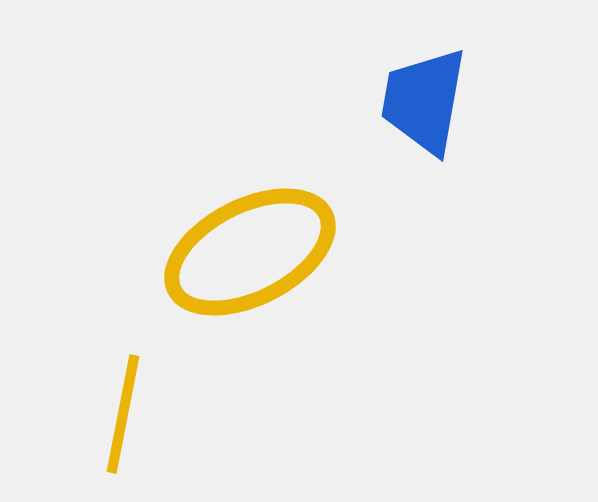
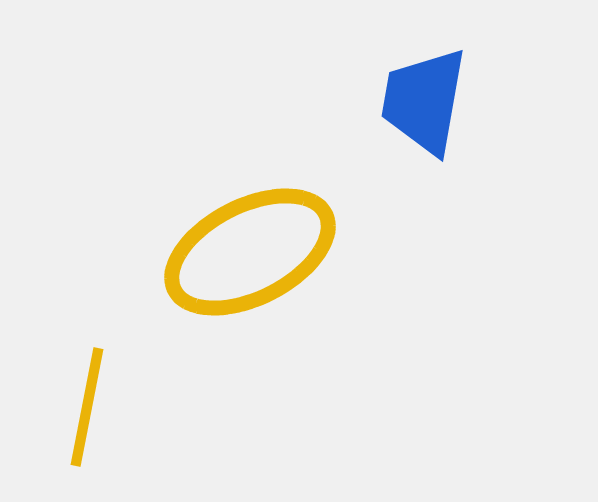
yellow line: moved 36 px left, 7 px up
